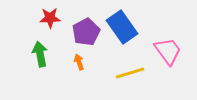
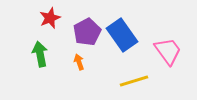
red star: rotated 20 degrees counterclockwise
blue rectangle: moved 8 px down
purple pentagon: moved 1 px right
yellow line: moved 4 px right, 8 px down
